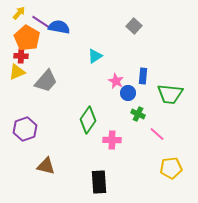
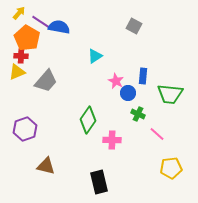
gray square: rotated 14 degrees counterclockwise
black rectangle: rotated 10 degrees counterclockwise
